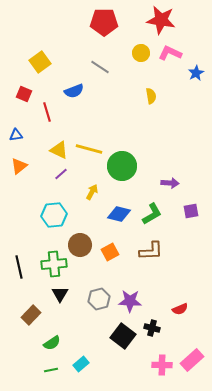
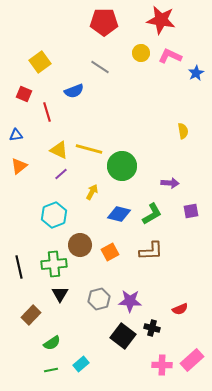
pink L-shape: moved 3 px down
yellow semicircle: moved 32 px right, 35 px down
cyan hexagon: rotated 15 degrees counterclockwise
